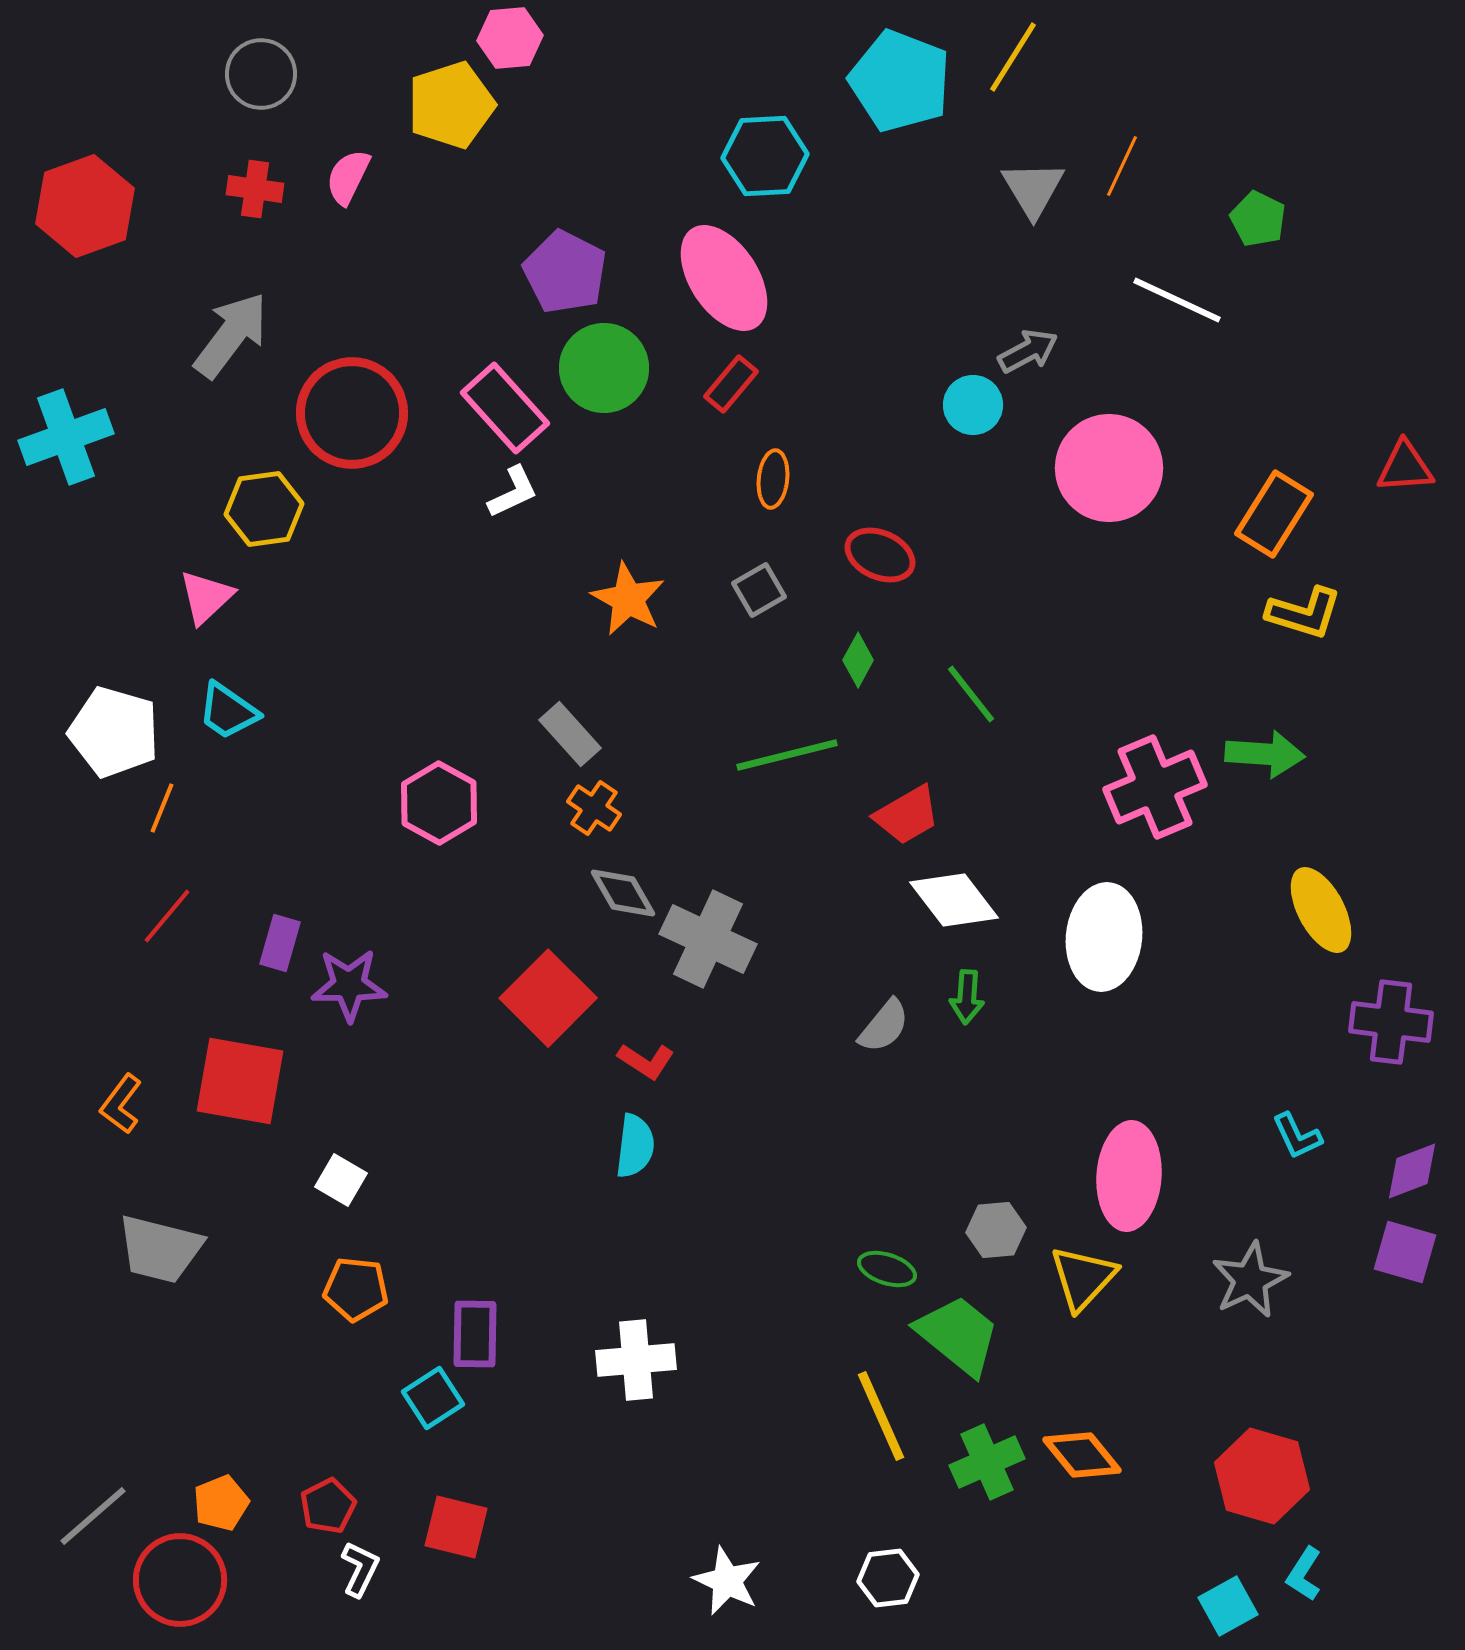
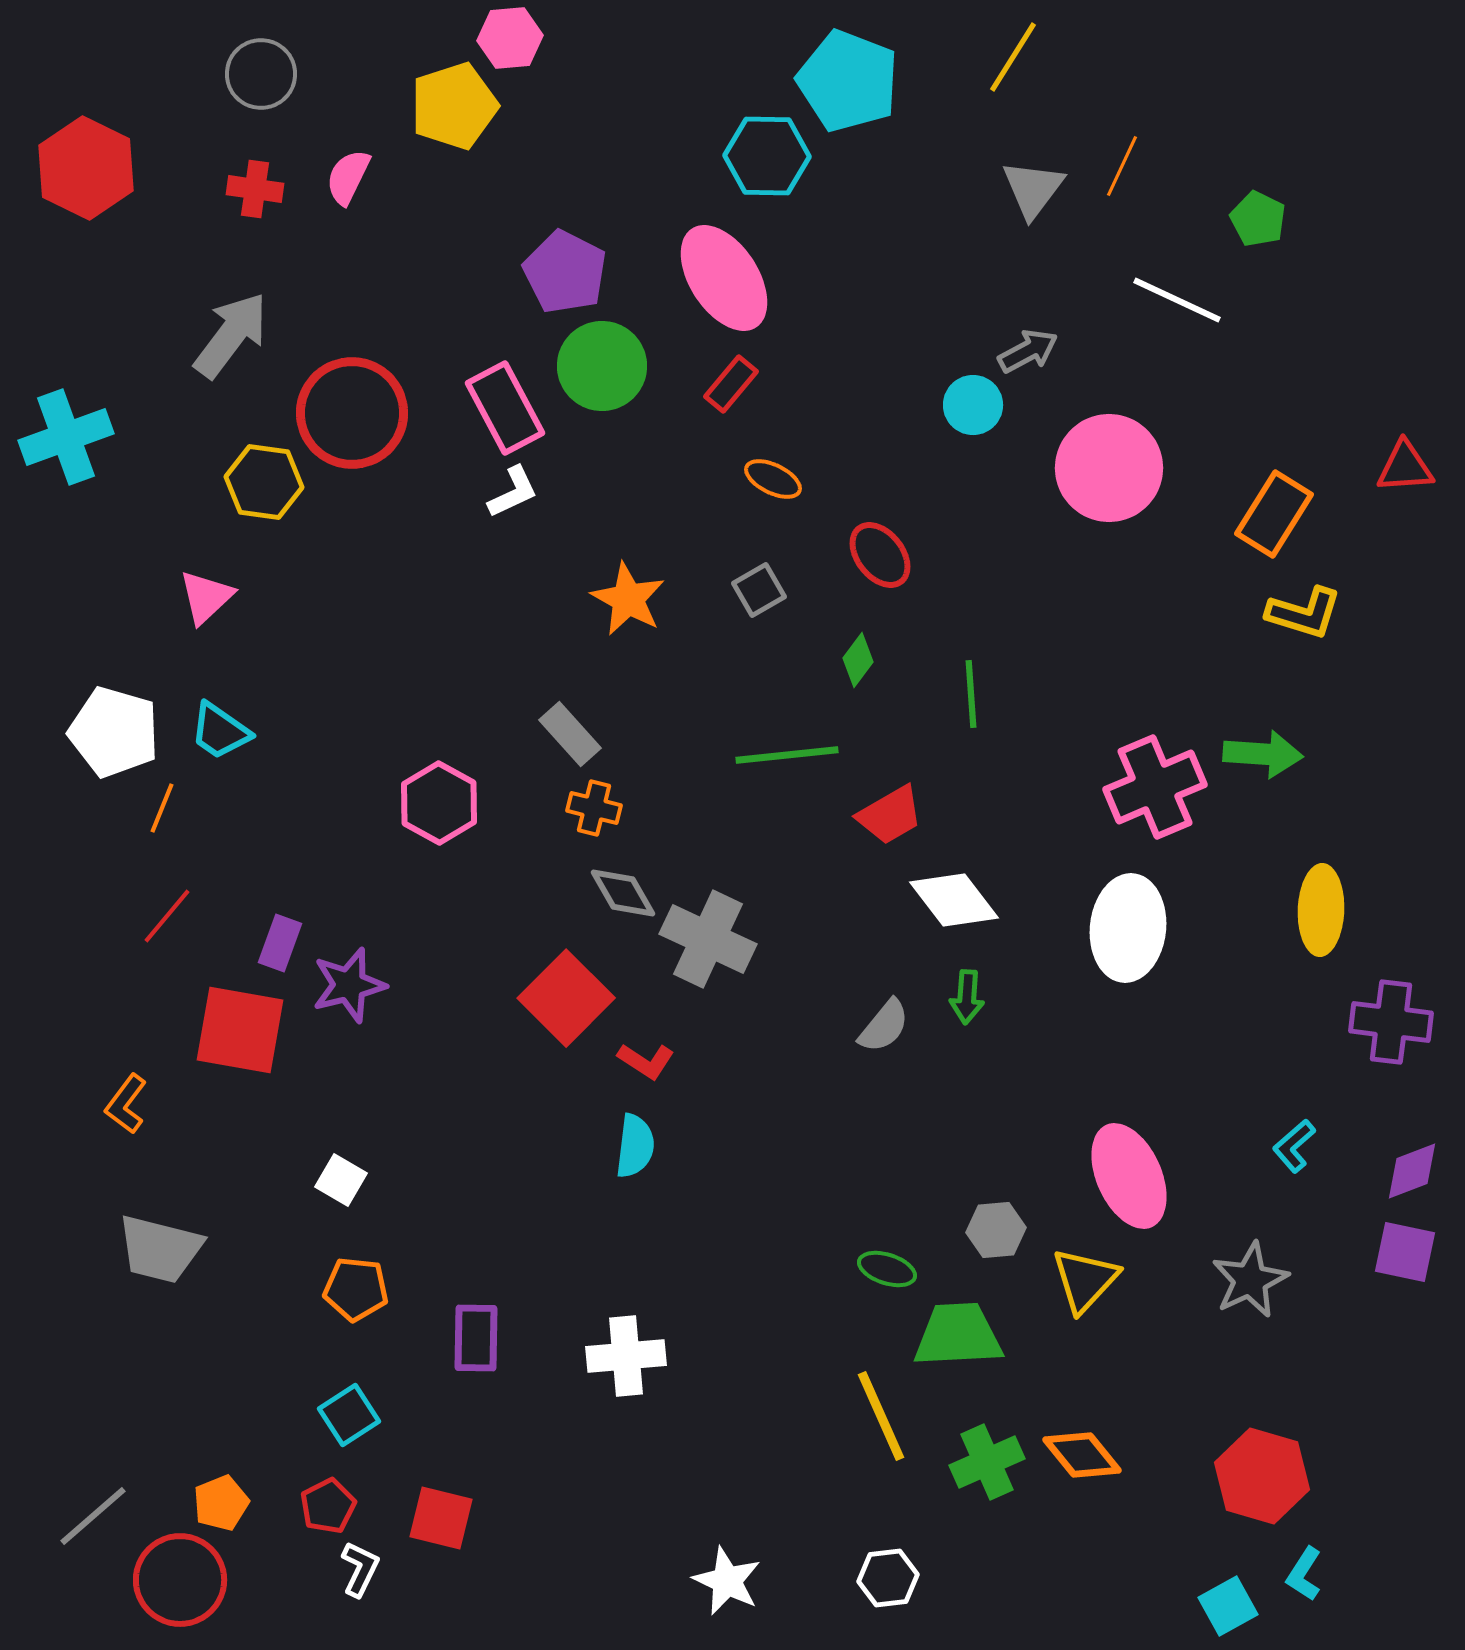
cyan pentagon at (900, 81): moved 52 px left
yellow pentagon at (451, 105): moved 3 px right, 1 px down
cyan hexagon at (765, 156): moved 2 px right; rotated 4 degrees clockwise
gray triangle at (1033, 189): rotated 8 degrees clockwise
red hexagon at (85, 206): moved 1 px right, 38 px up; rotated 14 degrees counterclockwise
green circle at (604, 368): moved 2 px left, 2 px up
pink rectangle at (505, 408): rotated 14 degrees clockwise
orange ellipse at (773, 479): rotated 70 degrees counterclockwise
yellow hexagon at (264, 509): moved 27 px up; rotated 16 degrees clockwise
red ellipse at (880, 555): rotated 28 degrees clockwise
green diamond at (858, 660): rotated 8 degrees clockwise
green line at (971, 694): rotated 34 degrees clockwise
cyan trapezoid at (228, 711): moved 8 px left, 20 px down
green arrow at (1265, 754): moved 2 px left
green line at (787, 755): rotated 8 degrees clockwise
orange cross at (594, 808): rotated 20 degrees counterclockwise
red trapezoid at (907, 815): moved 17 px left
yellow ellipse at (1321, 910): rotated 30 degrees clockwise
white ellipse at (1104, 937): moved 24 px right, 9 px up
purple rectangle at (280, 943): rotated 4 degrees clockwise
purple star at (349, 985): rotated 14 degrees counterclockwise
red square at (548, 998): moved 18 px right
red square at (240, 1081): moved 51 px up
orange L-shape at (121, 1104): moved 5 px right
cyan L-shape at (1297, 1136): moved 3 px left, 10 px down; rotated 74 degrees clockwise
pink ellipse at (1129, 1176): rotated 28 degrees counterclockwise
purple square at (1405, 1252): rotated 4 degrees counterclockwise
yellow triangle at (1083, 1278): moved 2 px right, 2 px down
purple rectangle at (475, 1334): moved 1 px right, 4 px down
green trapezoid at (958, 1335): rotated 42 degrees counterclockwise
white cross at (636, 1360): moved 10 px left, 4 px up
cyan square at (433, 1398): moved 84 px left, 17 px down
red square at (456, 1527): moved 15 px left, 9 px up
